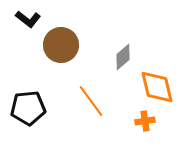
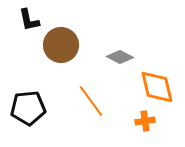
black L-shape: moved 1 px right, 1 px down; rotated 40 degrees clockwise
gray diamond: moved 3 px left; rotated 68 degrees clockwise
